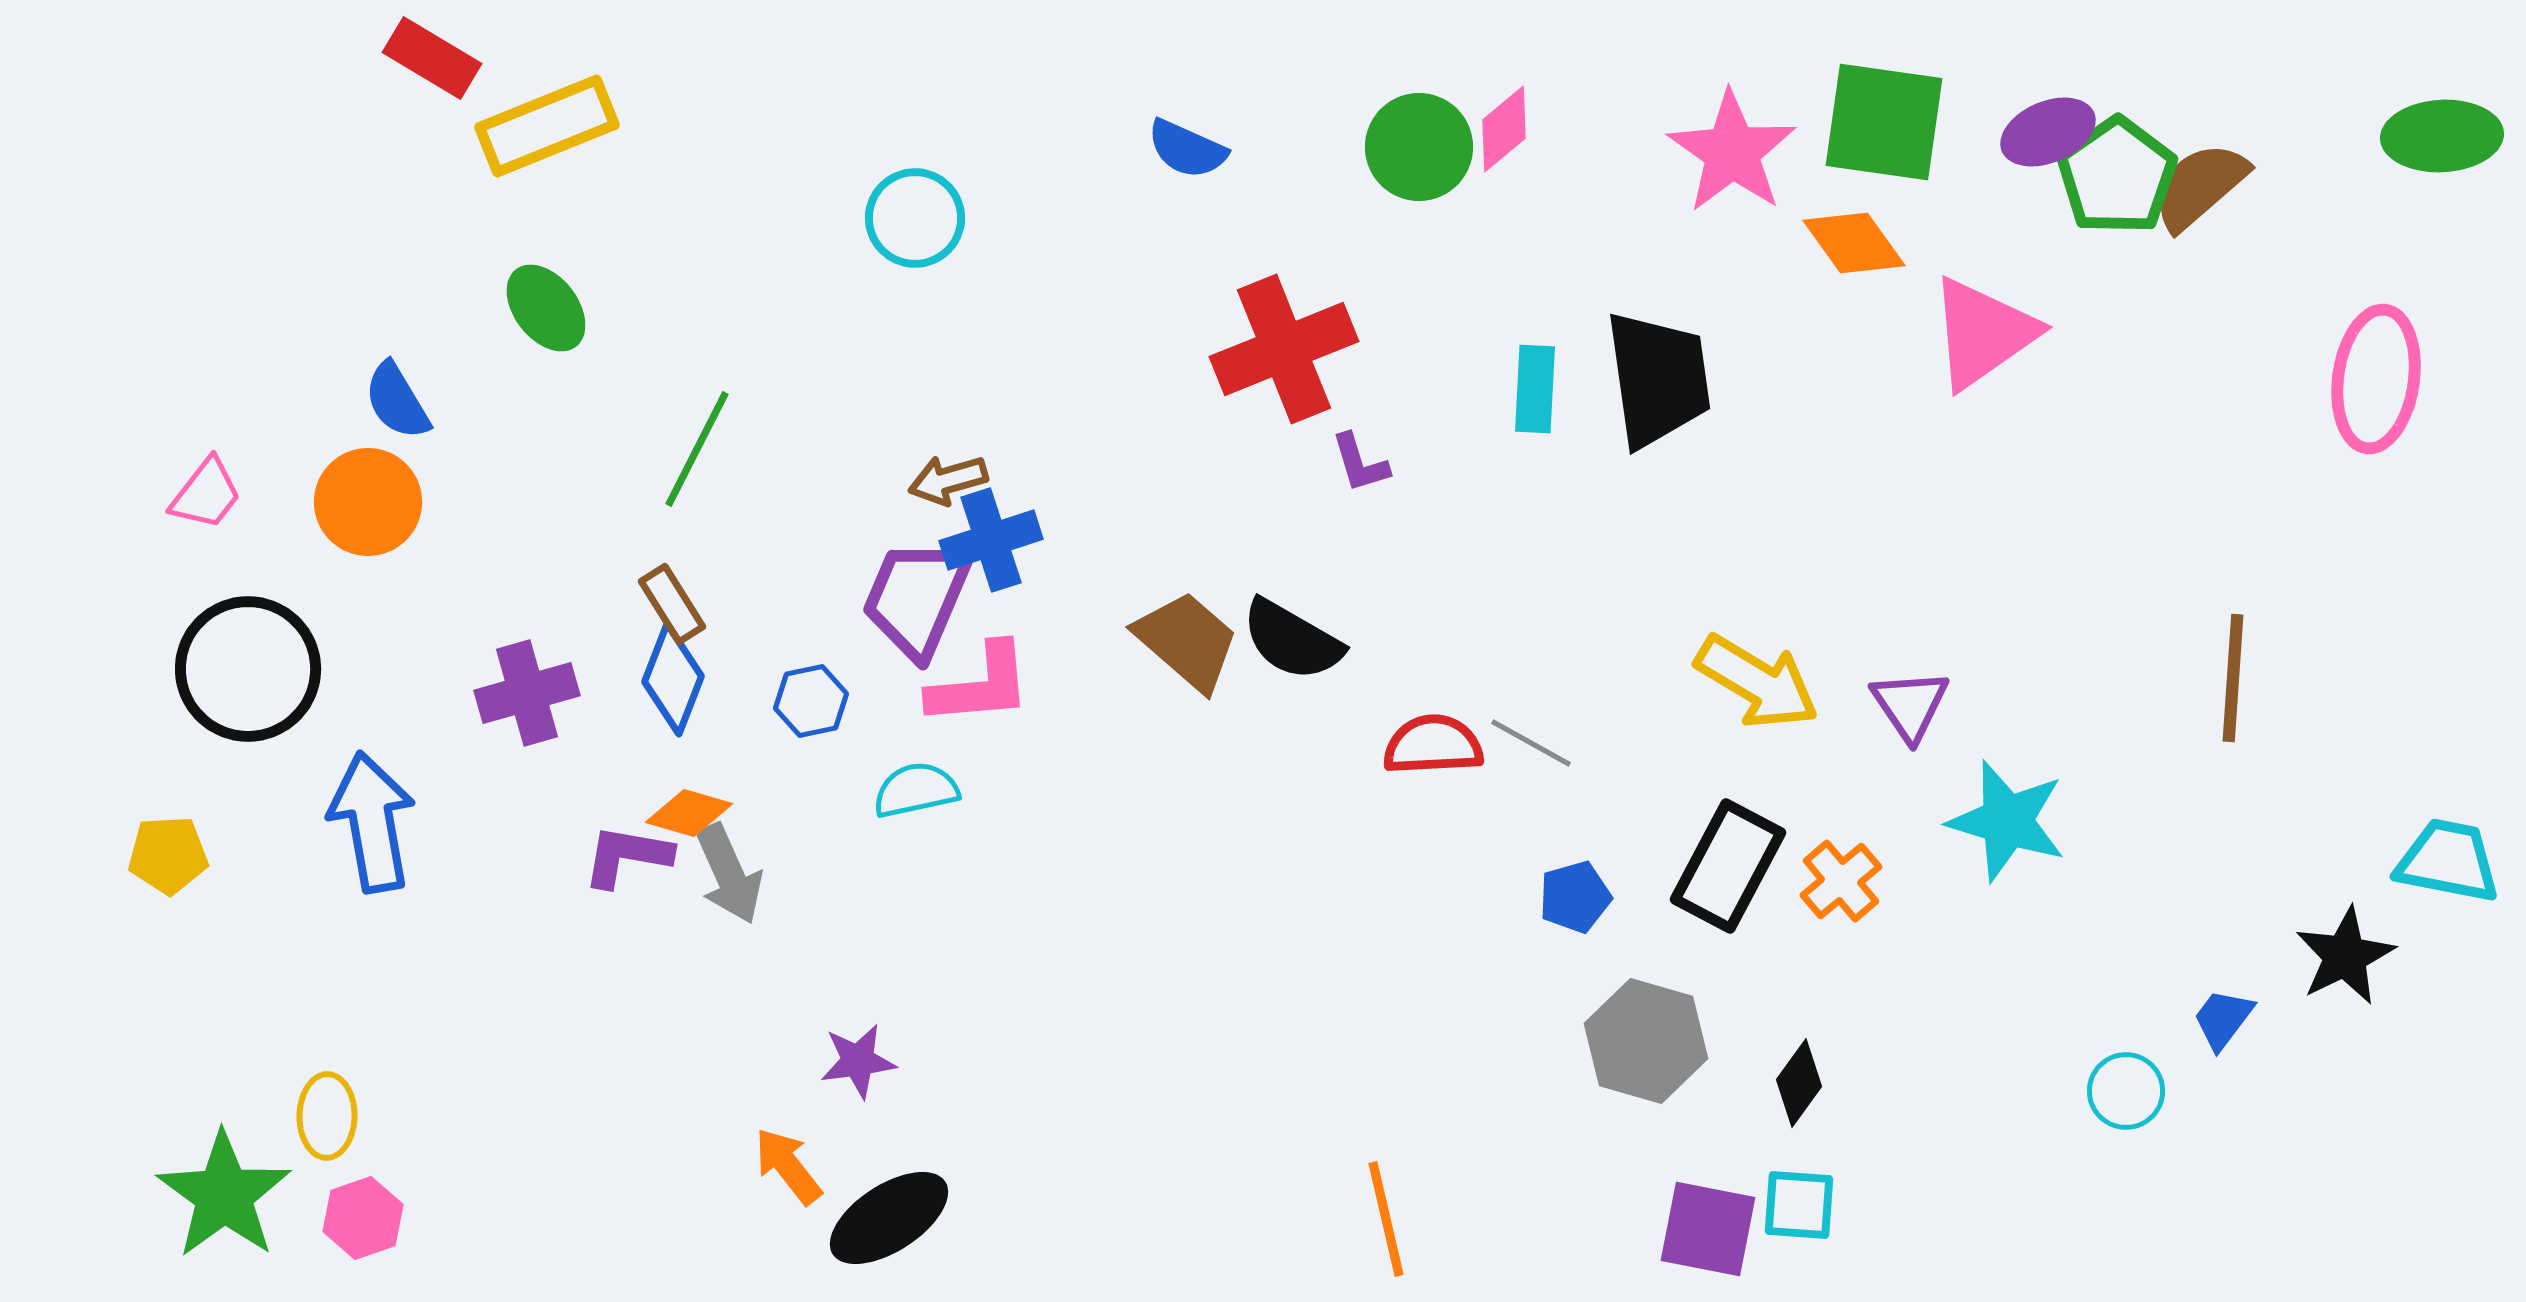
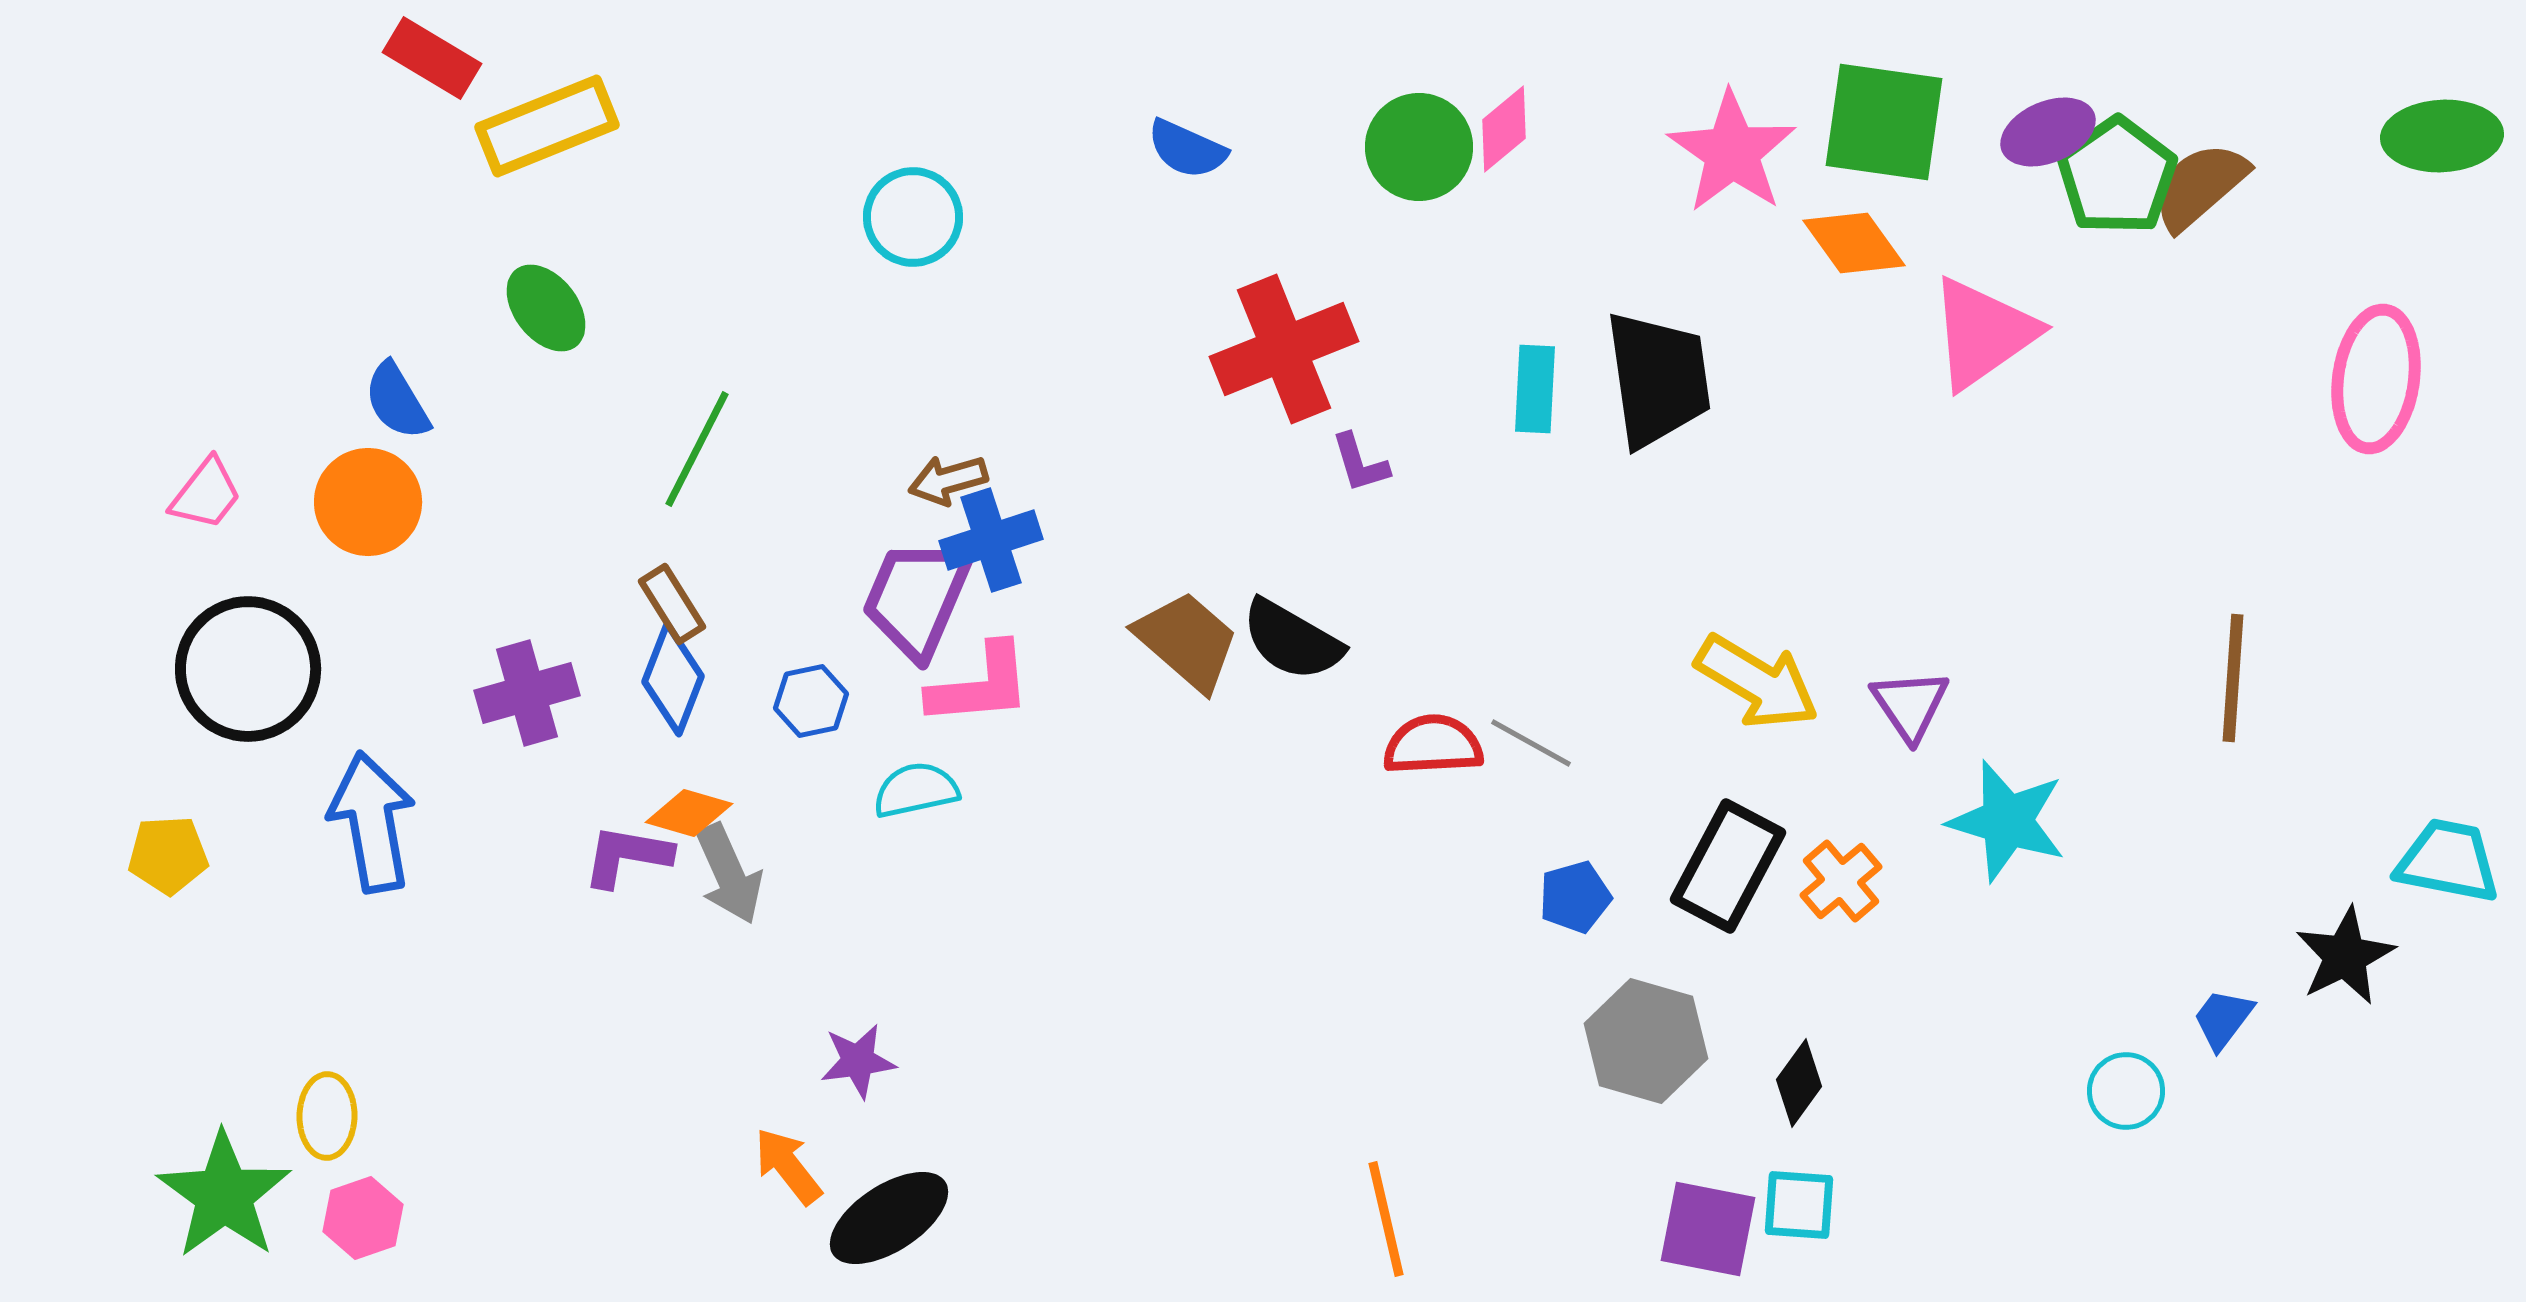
cyan circle at (915, 218): moved 2 px left, 1 px up
